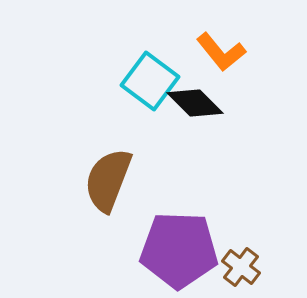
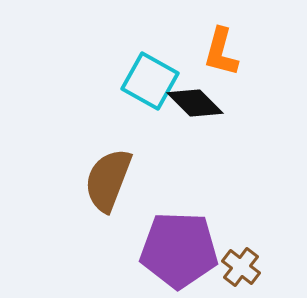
orange L-shape: rotated 54 degrees clockwise
cyan square: rotated 8 degrees counterclockwise
